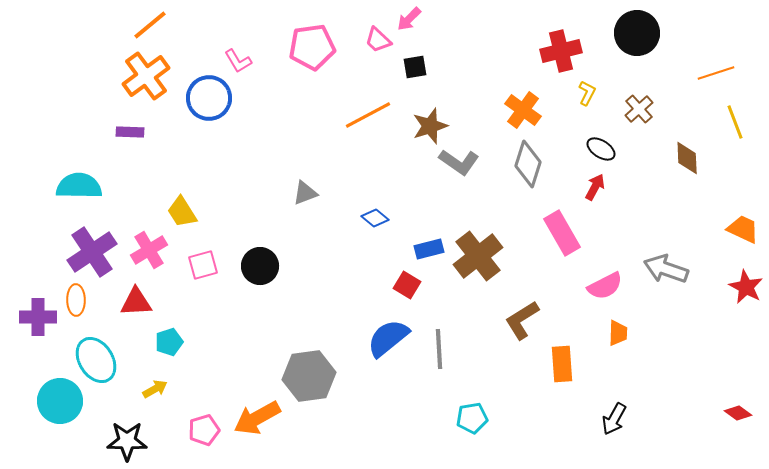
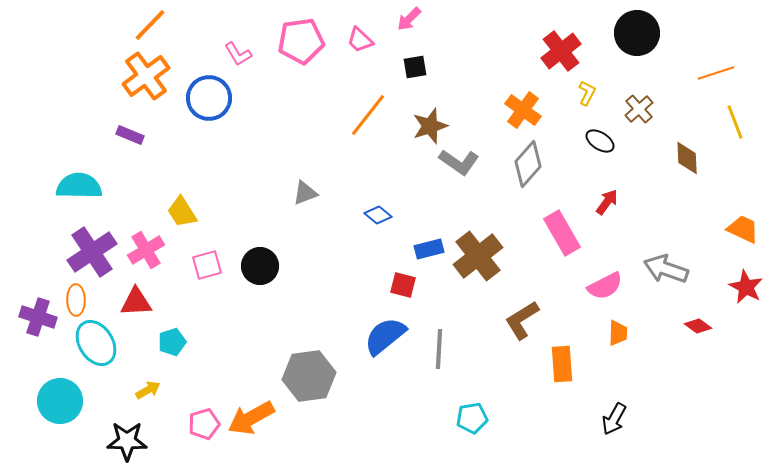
orange line at (150, 25): rotated 6 degrees counterclockwise
pink trapezoid at (378, 40): moved 18 px left
pink pentagon at (312, 47): moved 11 px left, 6 px up
red cross at (561, 51): rotated 24 degrees counterclockwise
pink L-shape at (238, 61): moved 7 px up
orange line at (368, 115): rotated 24 degrees counterclockwise
purple rectangle at (130, 132): moved 3 px down; rotated 20 degrees clockwise
black ellipse at (601, 149): moved 1 px left, 8 px up
gray diamond at (528, 164): rotated 24 degrees clockwise
red arrow at (595, 187): moved 12 px right, 15 px down; rotated 8 degrees clockwise
blue diamond at (375, 218): moved 3 px right, 3 px up
pink cross at (149, 250): moved 3 px left
pink square at (203, 265): moved 4 px right
red square at (407, 285): moved 4 px left; rotated 16 degrees counterclockwise
purple cross at (38, 317): rotated 18 degrees clockwise
blue semicircle at (388, 338): moved 3 px left, 2 px up
cyan pentagon at (169, 342): moved 3 px right
gray line at (439, 349): rotated 6 degrees clockwise
cyan ellipse at (96, 360): moved 17 px up
yellow arrow at (155, 389): moved 7 px left, 1 px down
red diamond at (738, 413): moved 40 px left, 87 px up
orange arrow at (257, 418): moved 6 px left
pink pentagon at (204, 430): moved 6 px up
